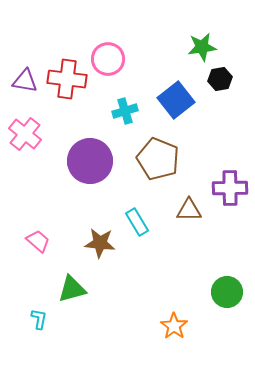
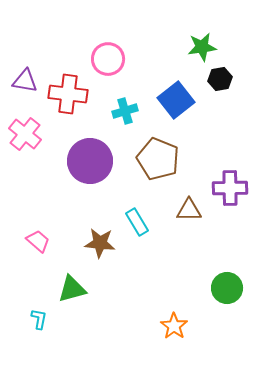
red cross: moved 1 px right, 15 px down
green circle: moved 4 px up
